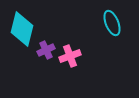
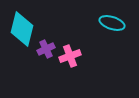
cyan ellipse: rotated 50 degrees counterclockwise
purple cross: moved 1 px up
